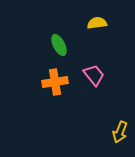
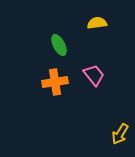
yellow arrow: moved 2 px down; rotated 10 degrees clockwise
